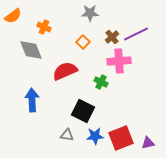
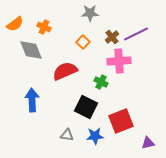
orange semicircle: moved 2 px right, 8 px down
black square: moved 3 px right, 4 px up
red square: moved 17 px up
